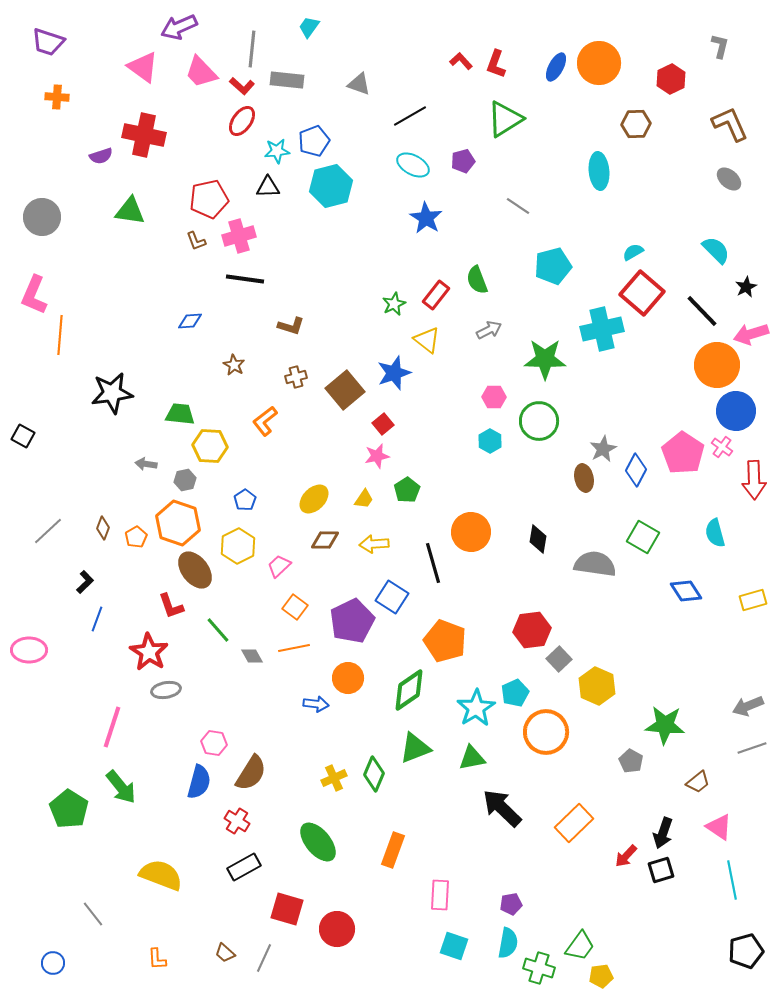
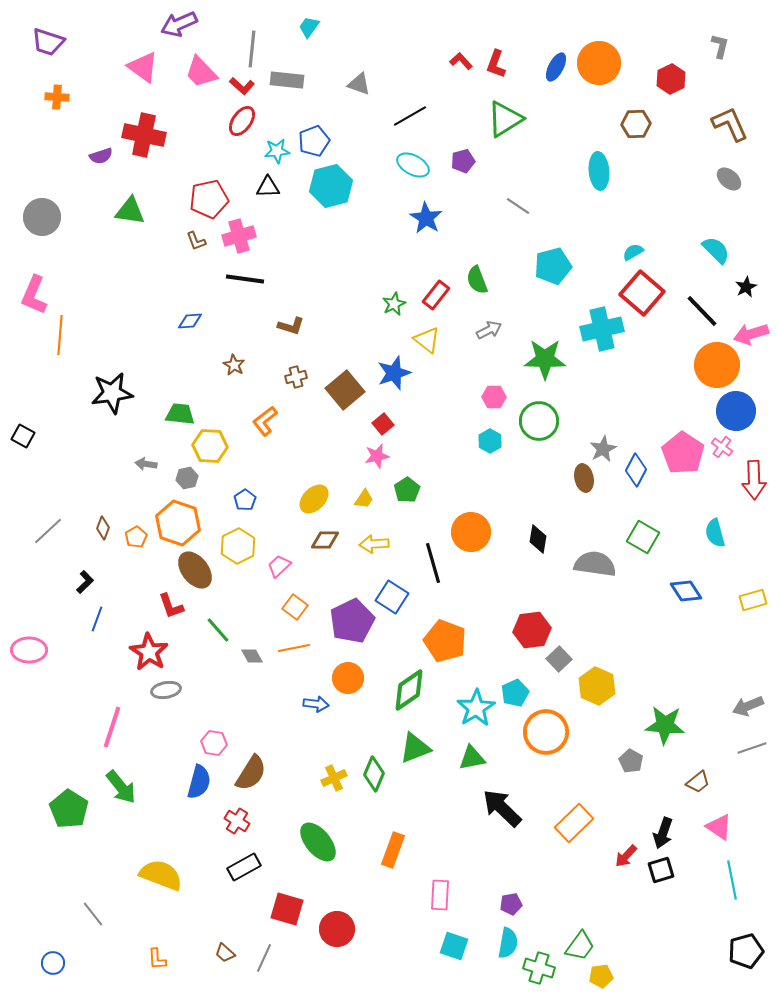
purple arrow at (179, 27): moved 3 px up
gray hexagon at (185, 480): moved 2 px right, 2 px up
